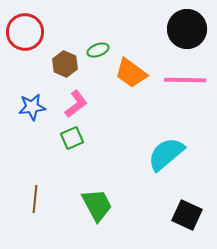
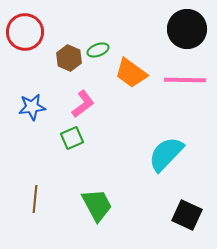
brown hexagon: moved 4 px right, 6 px up
pink L-shape: moved 7 px right
cyan semicircle: rotated 6 degrees counterclockwise
